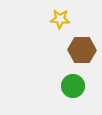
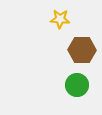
green circle: moved 4 px right, 1 px up
